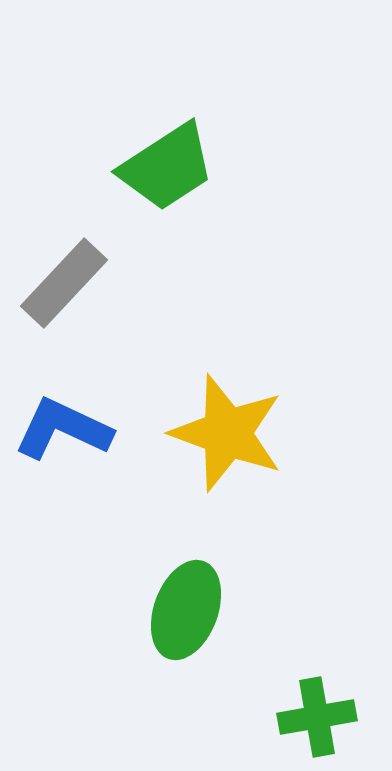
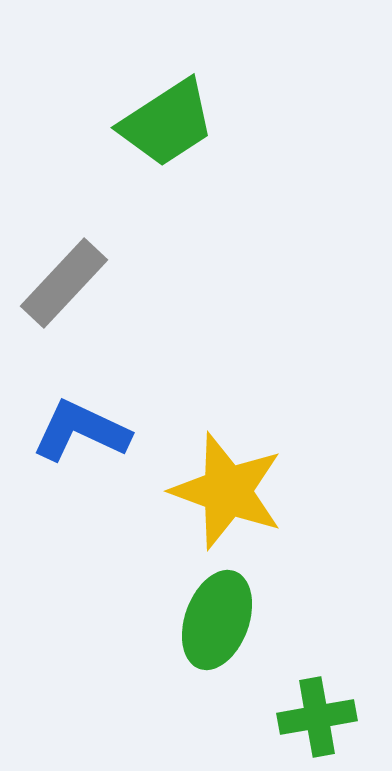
green trapezoid: moved 44 px up
blue L-shape: moved 18 px right, 2 px down
yellow star: moved 58 px down
green ellipse: moved 31 px right, 10 px down
